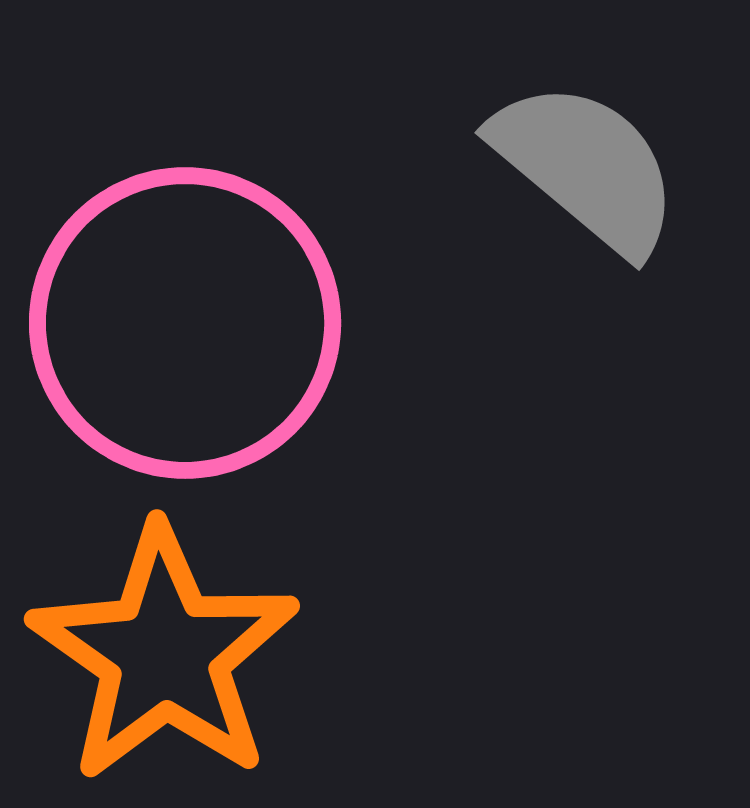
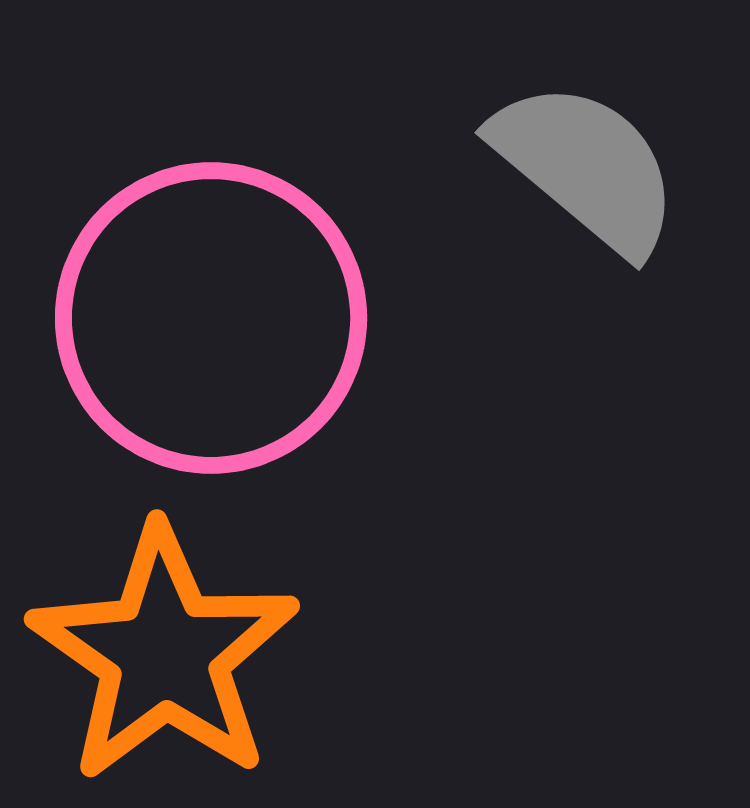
pink circle: moved 26 px right, 5 px up
